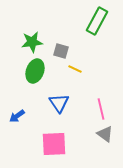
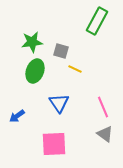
pink line: moved 2 px right, 2 px up; rotated 10 degrees counterclockwise
